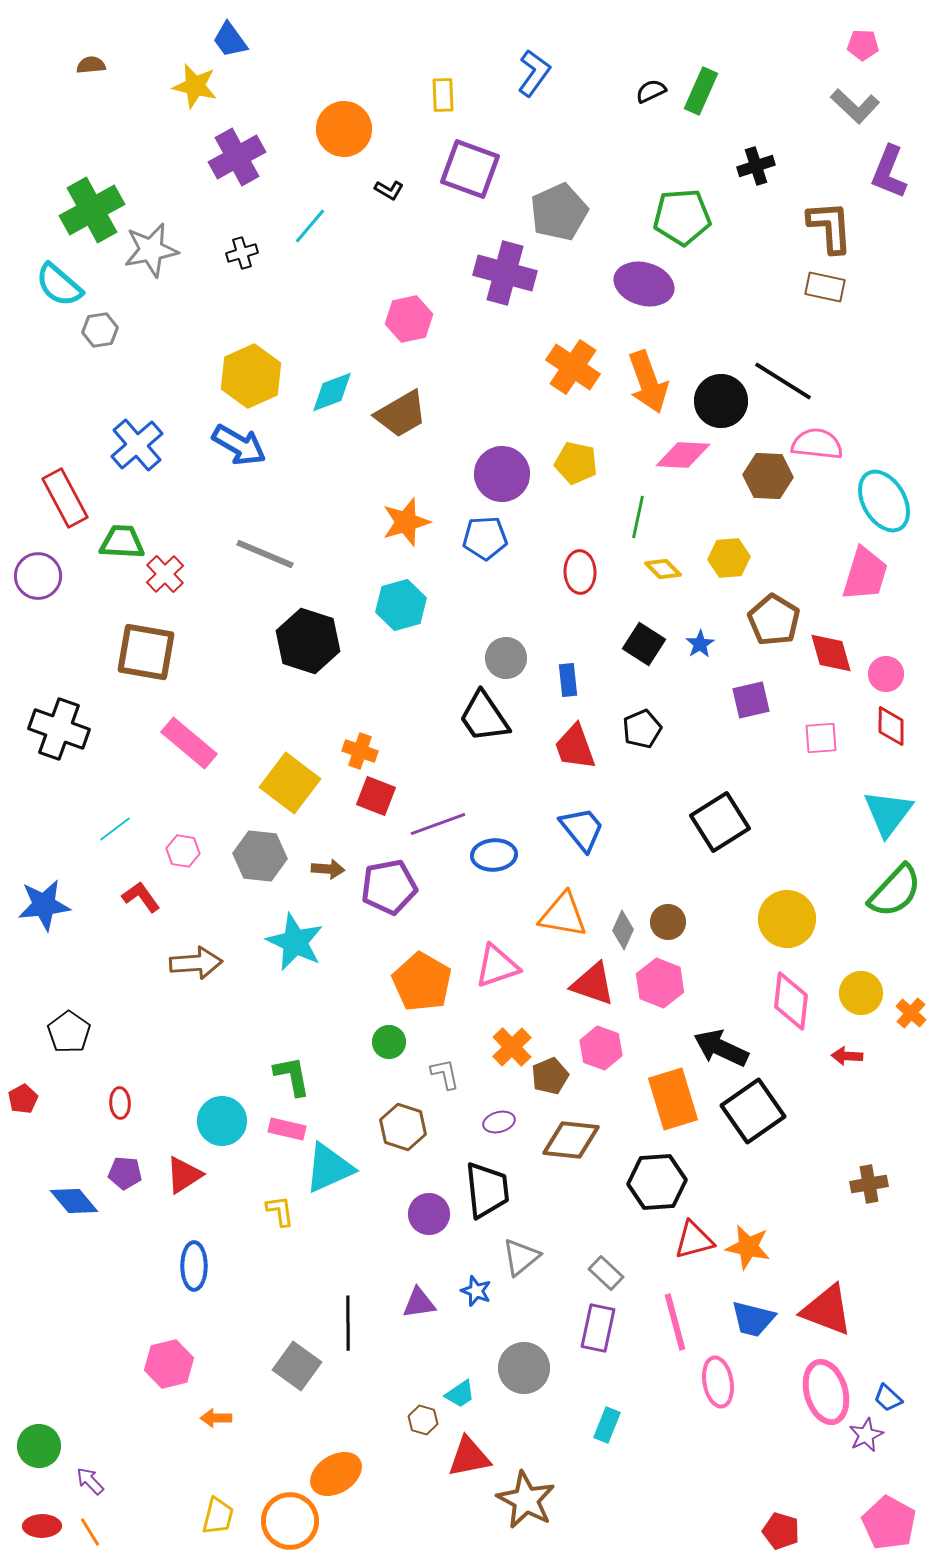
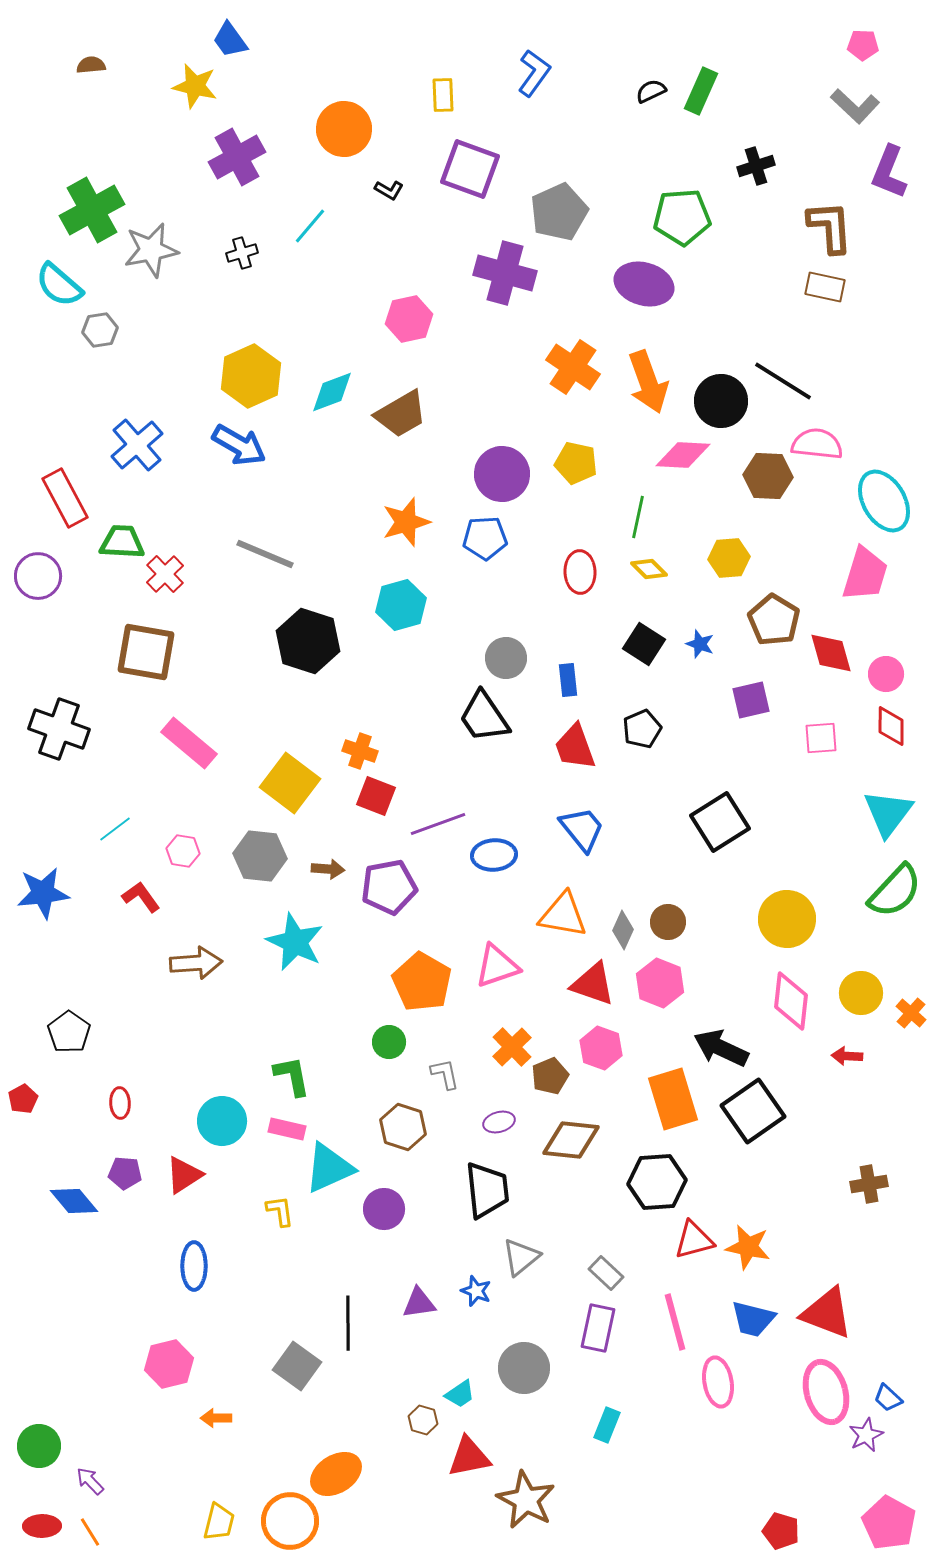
yellow diamond at (663, 569): moved 14 px left
blue star at (700, 644): rotated 20 degrees counterclockwise
blue star at (44, 905): moved 1 px left, 12 px up
purple circle at (429, 1214): moved 45 px left, 5 px up
red triangle at (827, 1310): moved 3 px down
yellow trapezoid at (218, 1516): moved 1 px right, 6 px down
